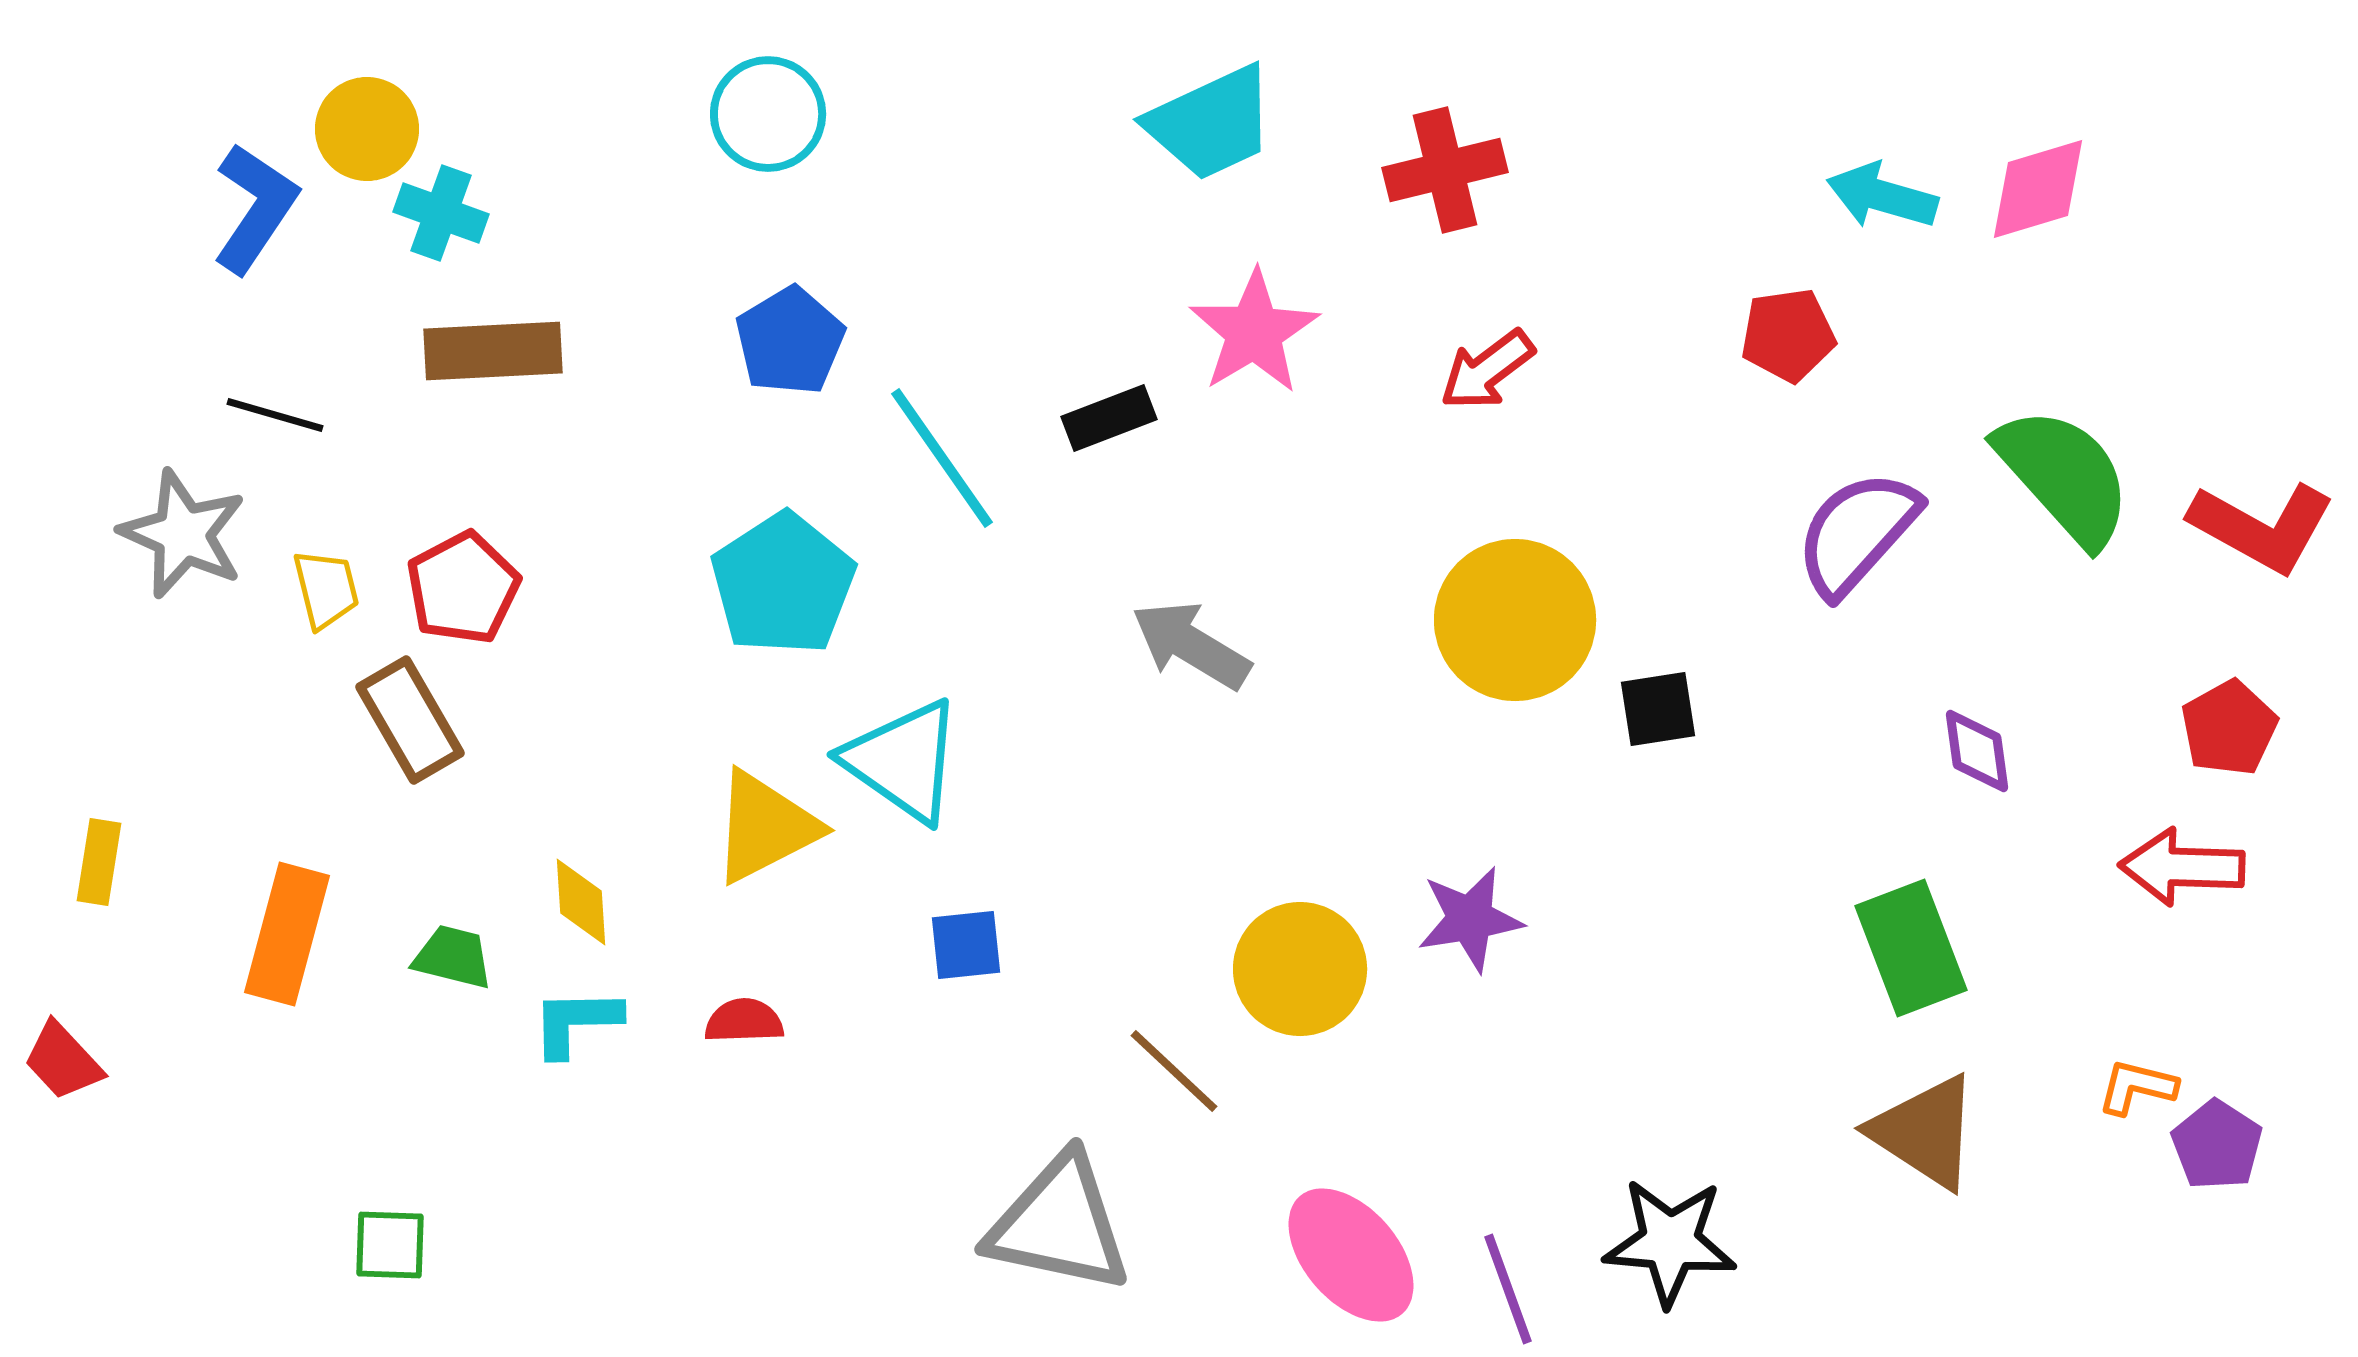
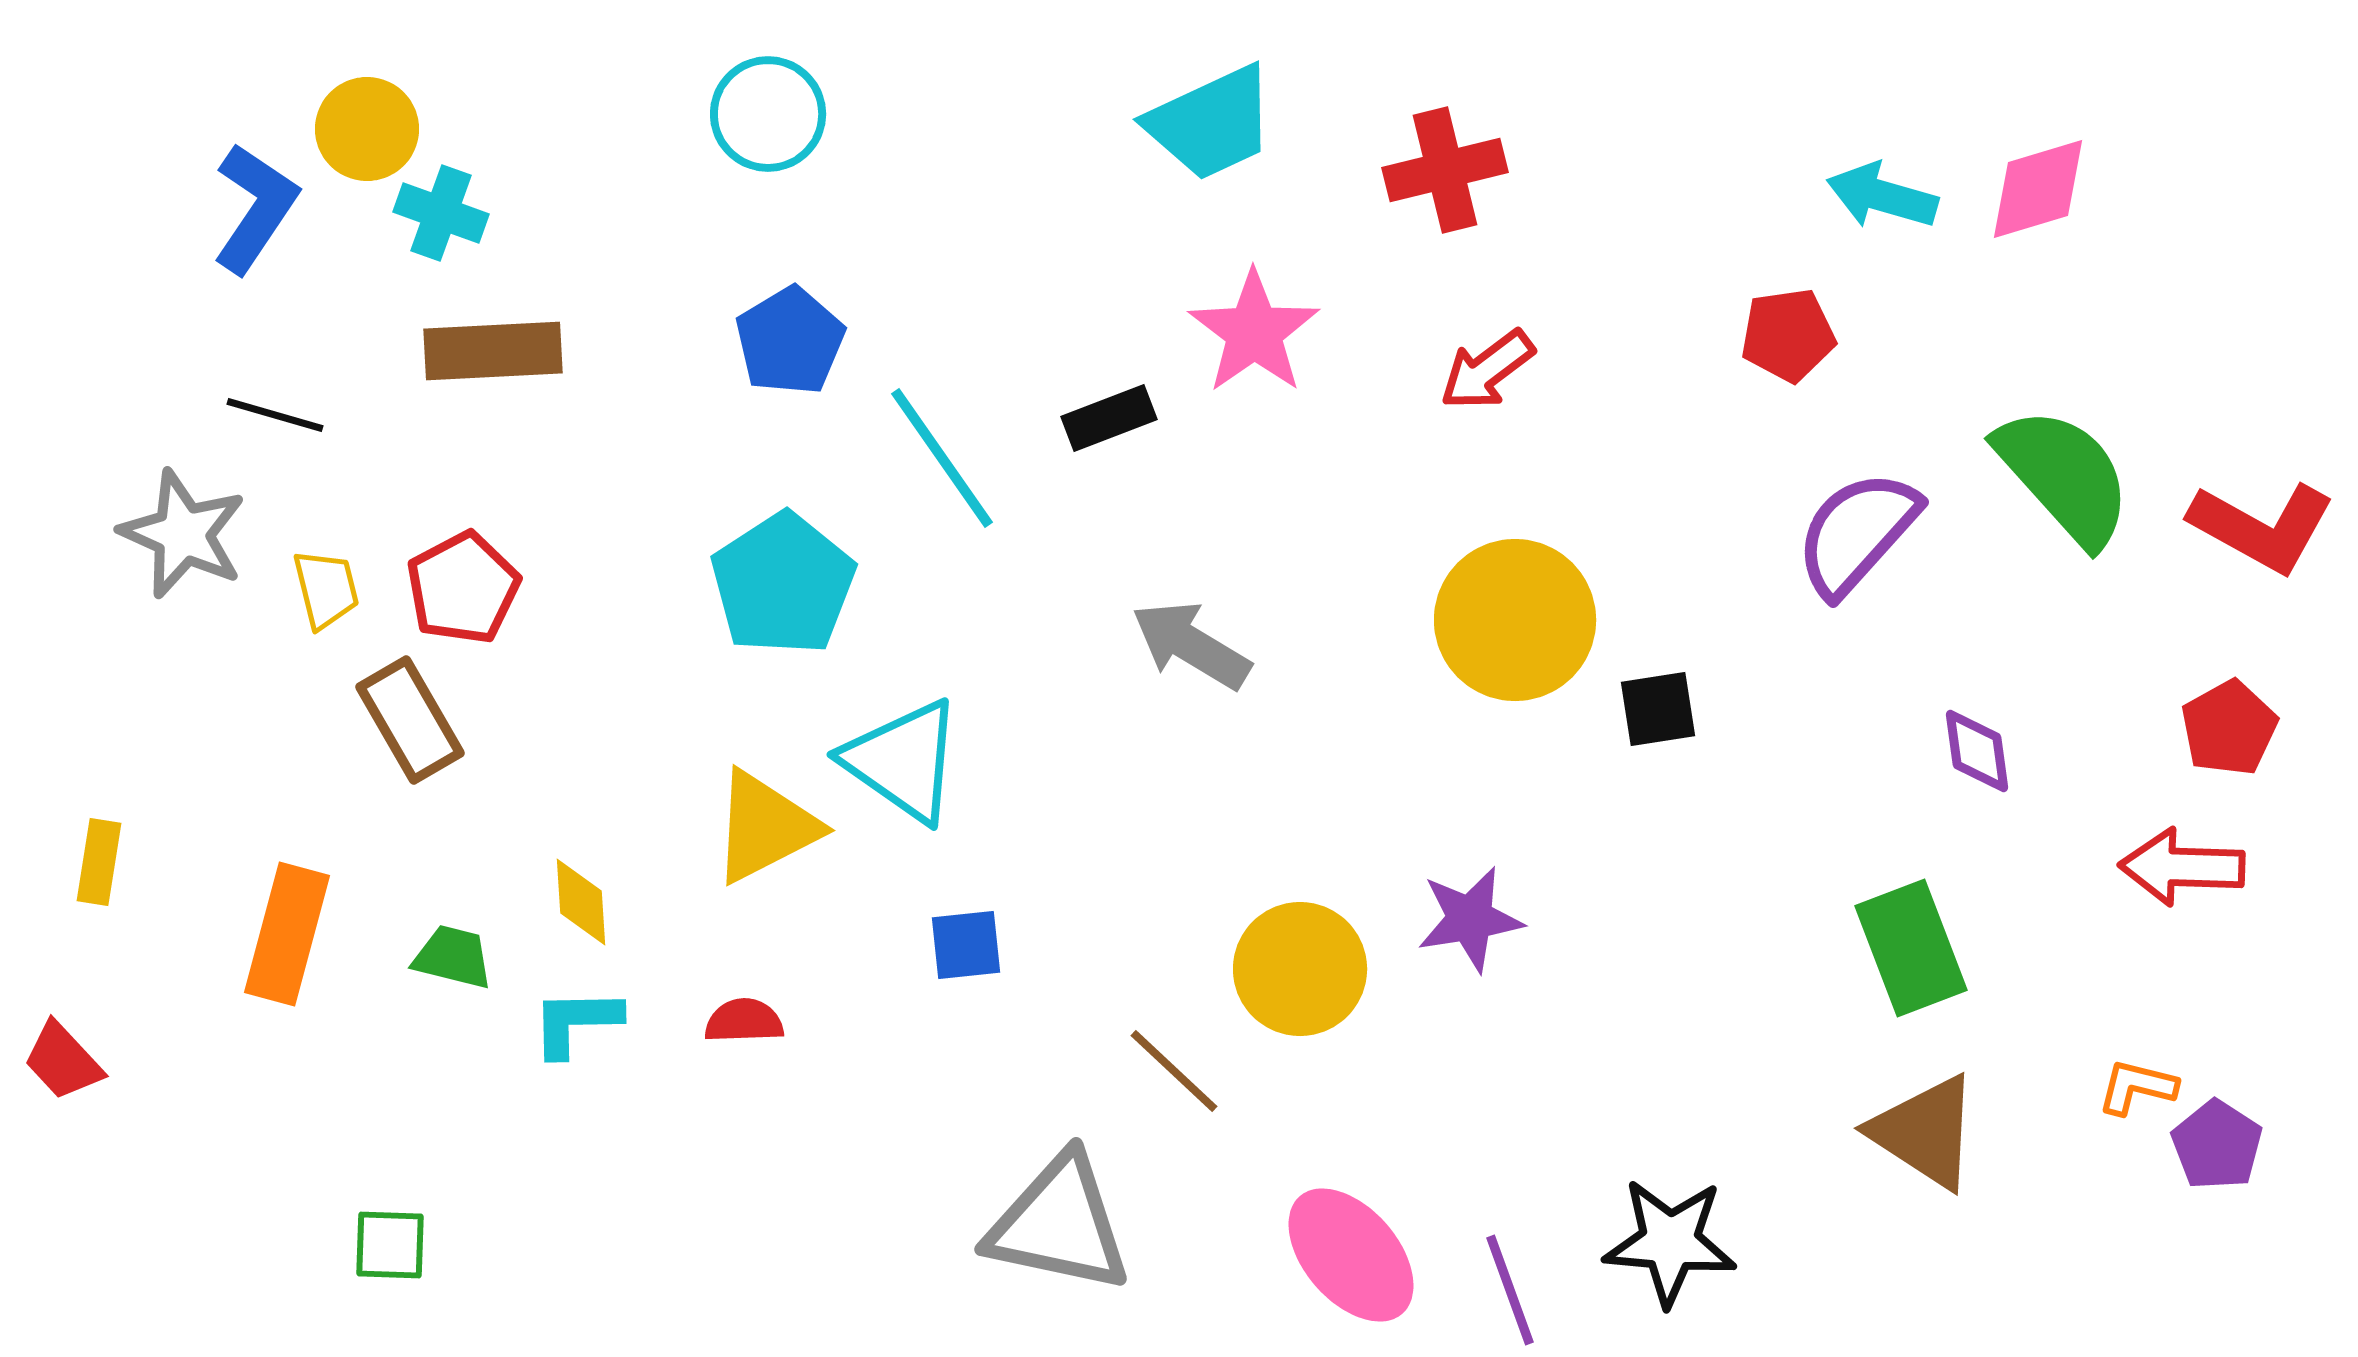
pink star at (1254, 332): rotated 4 degrees counterclockwise
purple line at (1508, 1289): moved 2 px right, 1 px down
